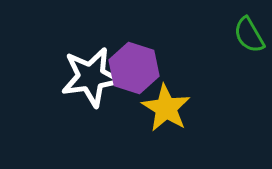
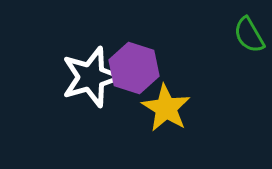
white star: rotated 8 degrees counterclockwise
